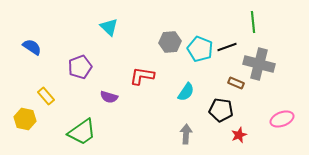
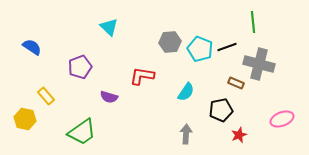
black pentagon: rotated 20 degrees counterclockwise
